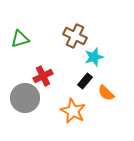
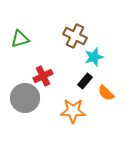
orange star: rotated 25 degrees counterclockwise
